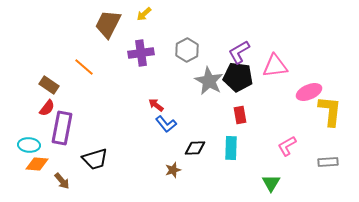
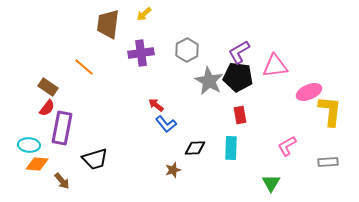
brown trapezoid: rotated 20 degrees counterclockwise
brown rectangle: moved 1 px left, 2 px down
